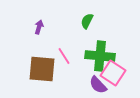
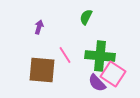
green semicircle: moved 1 px left, 4 px up
pink line: moved 1 px right, 1 px up
brown square: moved 1 px down
pink square: moved 1 px down
purple semicircle: moved 1 px left, 2 px up
